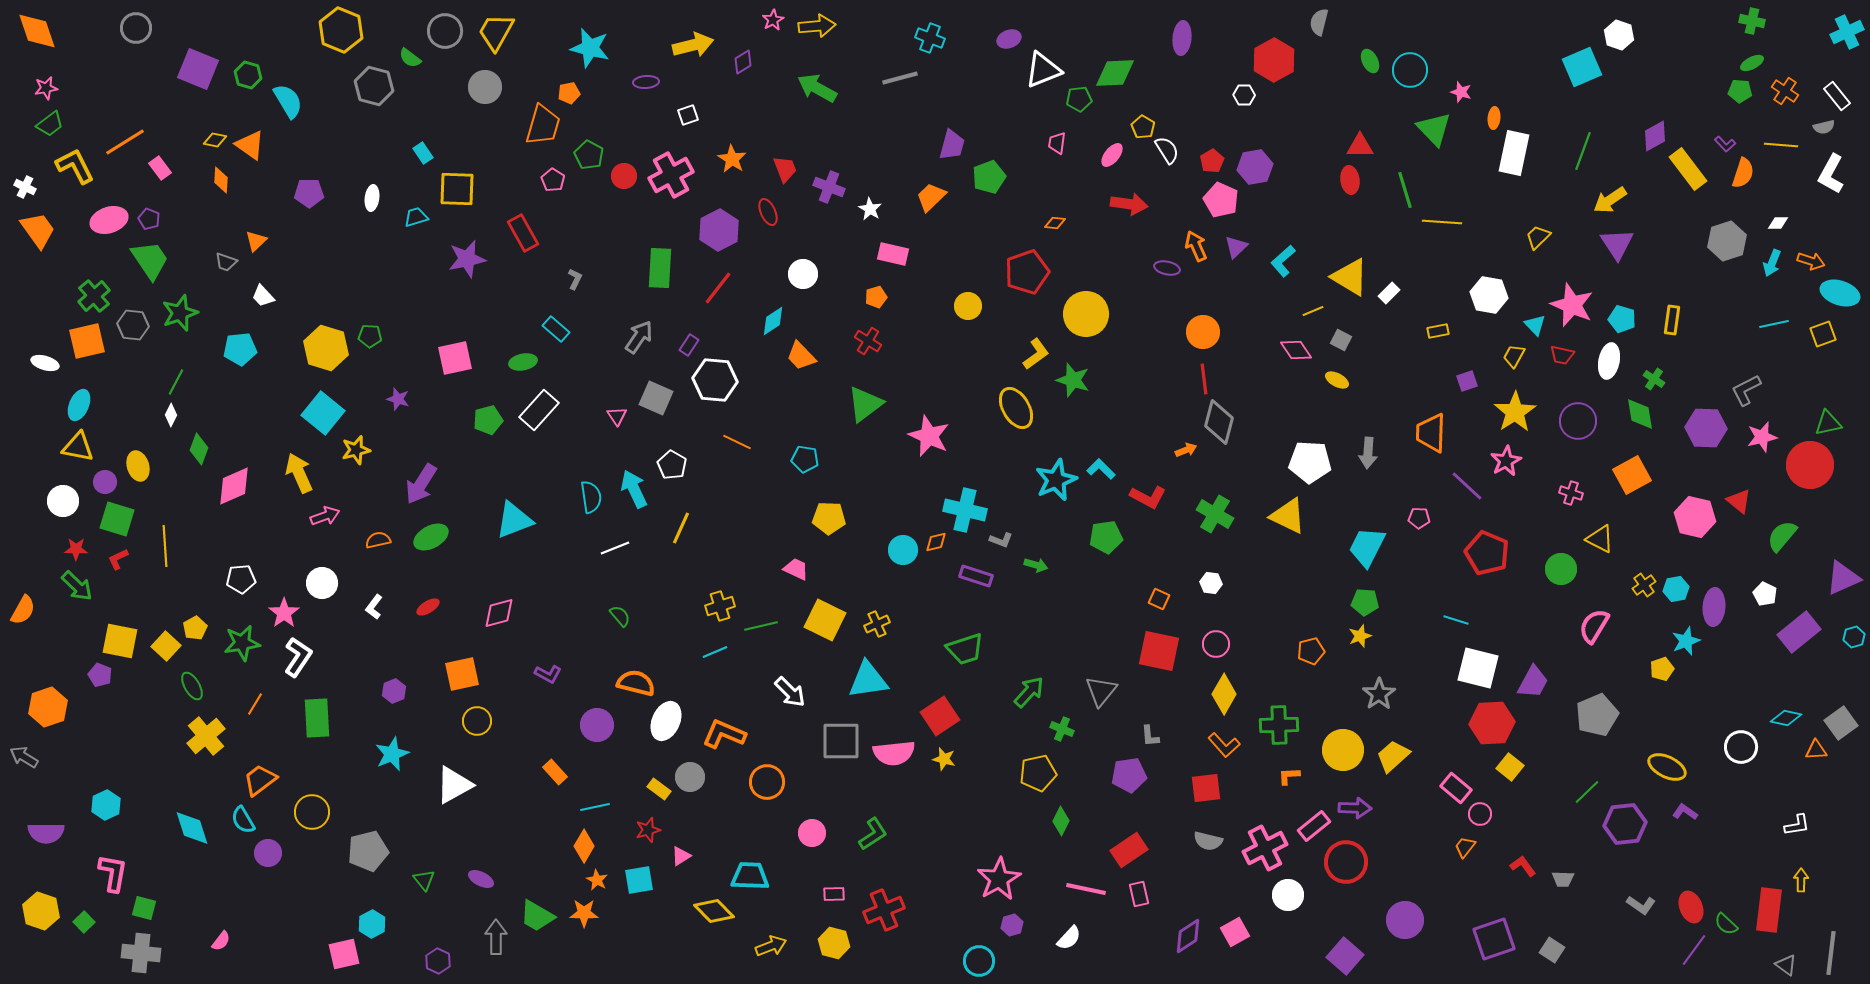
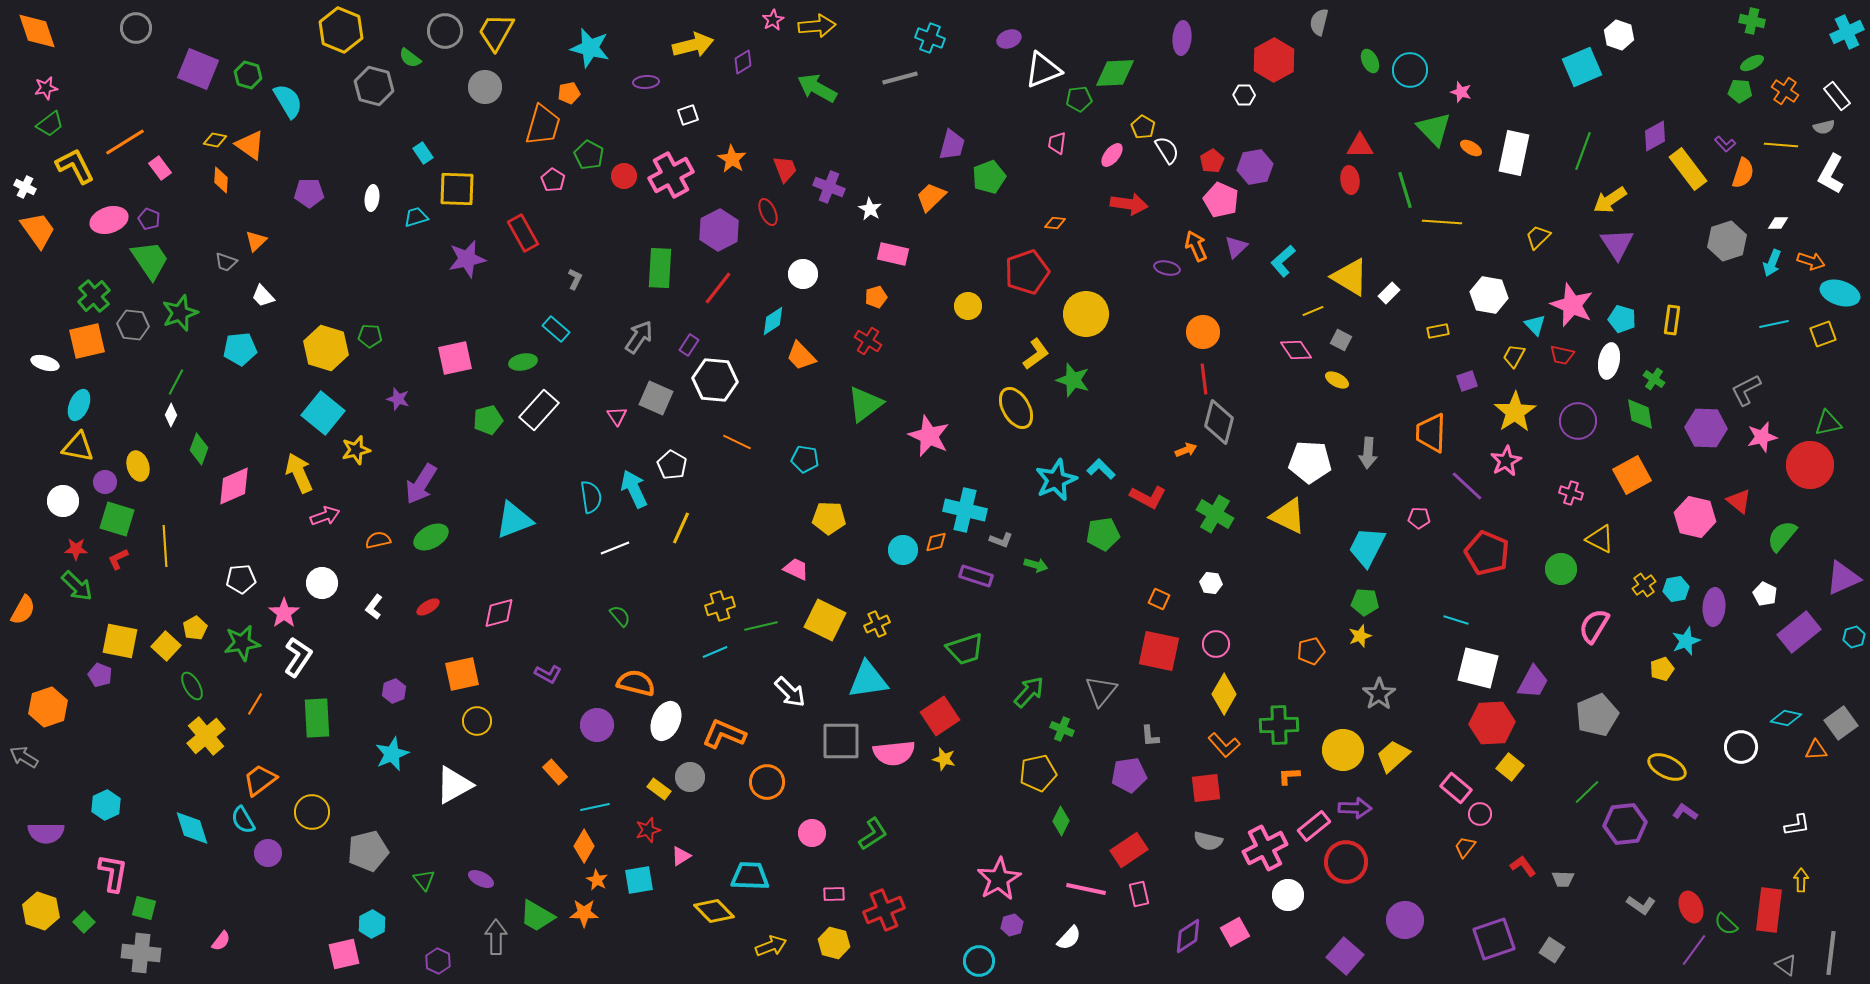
orange ellipse at (1494, 118): moved 23 px left, 30 px down; rotated 65 degrees counterclockwise
green pentagon at (1106, 537): moved 3 px left, 3 px up
